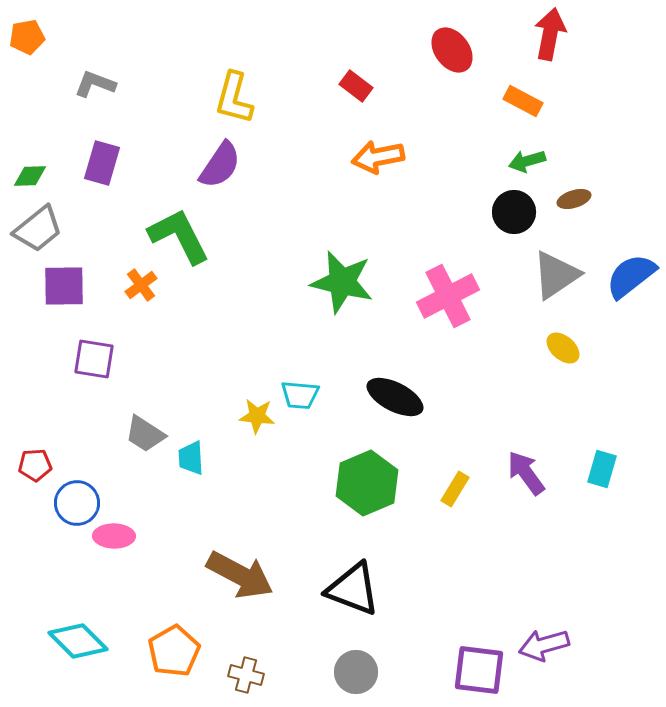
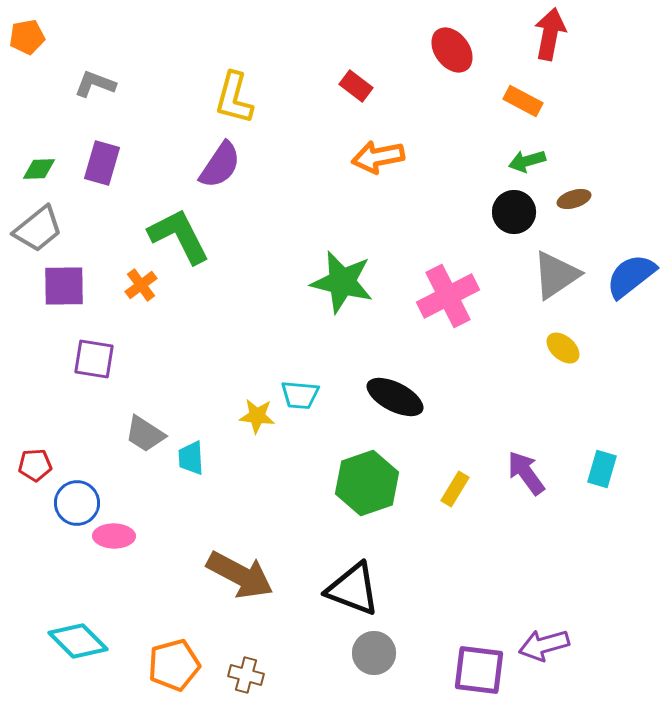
green diamond at (30, 176): moved 9 px right, 7 px up
green hexagon at (367, 483): rotated 4 degrees clockwise
orange pentagon at (174, 651): moved 14 px down; rotated 15 degrees clockwise
gray circle at (356, 672): moved 18 px right, 19 px up
